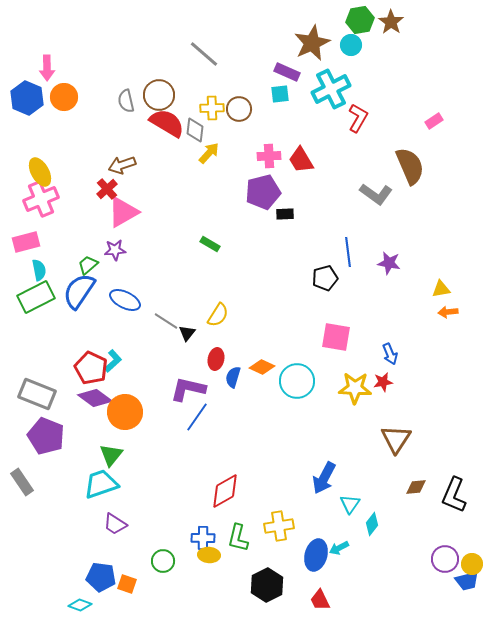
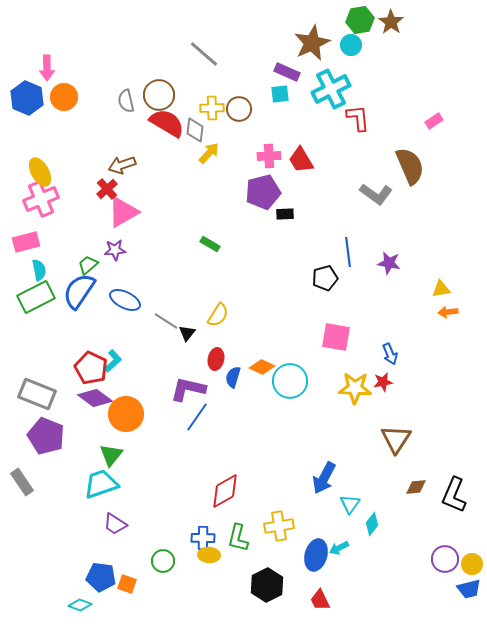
red L-shape at (358, 118): rotated 36 degrees counterclockwise
cyan circle at (297, 381): moved 7 px left
orange circle at (125, 412): moved 1 px right, 2 px down
blue trapezoid at (467, 581): moved 2 px right, 8 px down
